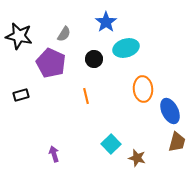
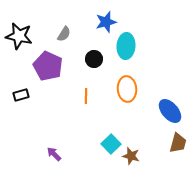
blue star: rotated 20 degrees clockwise
cyan ellipse: moved 2 px up; rotated 70 degrees counterclockwise
purple pentagon: moved 3 px left, 3 px down
orange ellipse: moved 16 px left
orange line: rotated 14 degrees clockwise
blue ellipse: rotated 15 degrees counterclockwise
brown trapezoid: moved 1 px right, 1 px down
purple arrow: rotated 28 degrees counterclockwise
brown star: moved 6 px left, 2 px up
